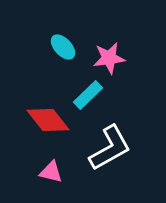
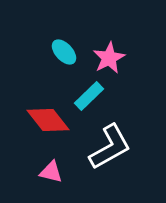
cyan ellipse: moved 1 px right, 5 px down
pink star: rotated 20 degrees counterclockwise
cyan rectangle: moved 1 px right, 1 px down
white L-shape: moved 1 px up
